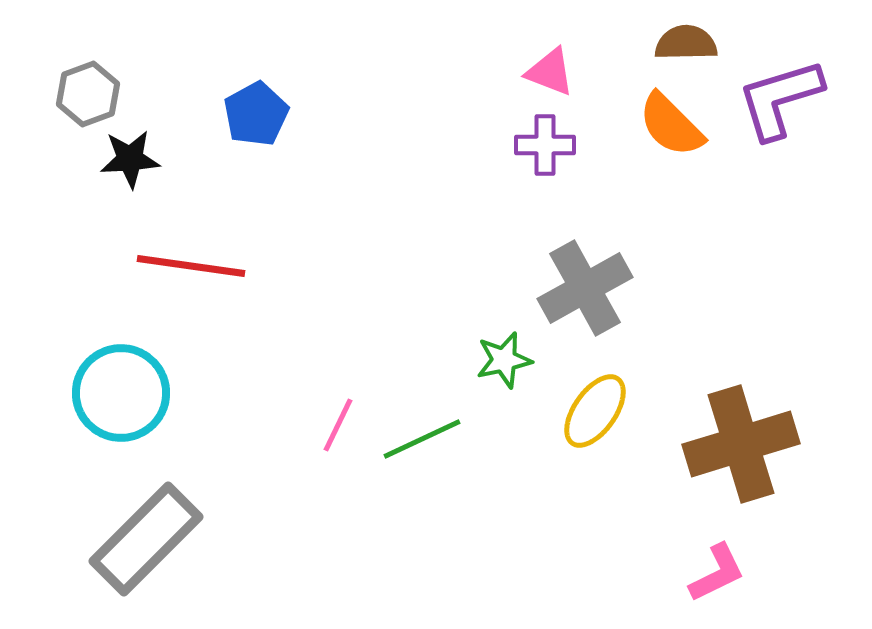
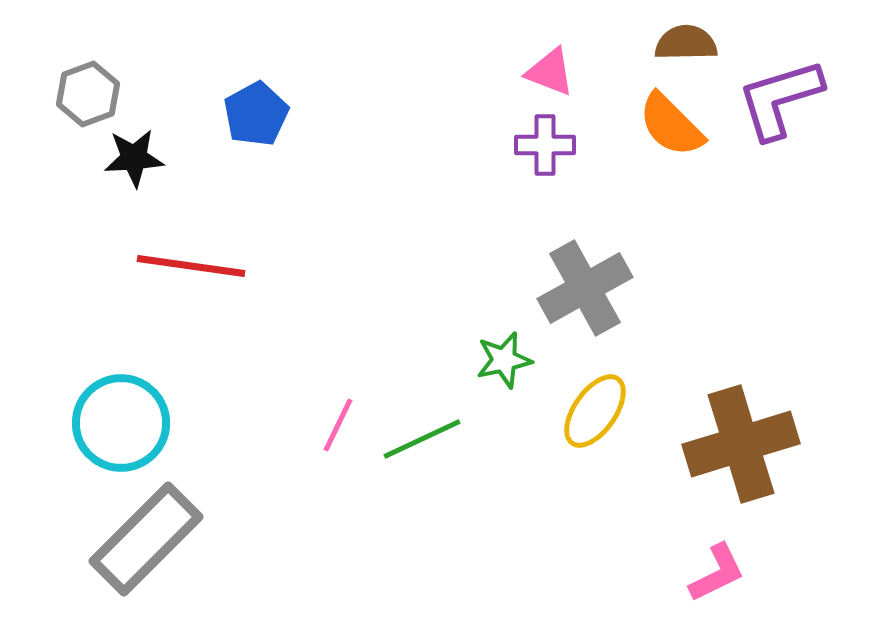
black star: moved 4 px right, 1 px up
cyan circle: moved 30 px down
